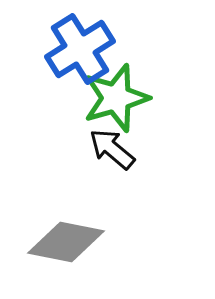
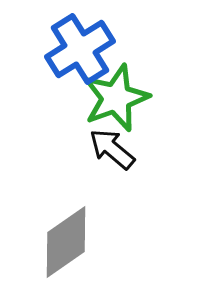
green star: rotated 4 degrees counterclockwise
gray diamond: rotated 46 degrees counterclockwise
